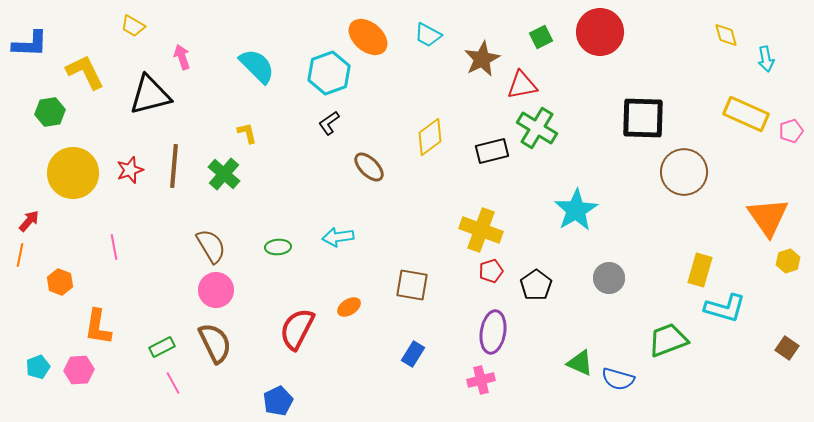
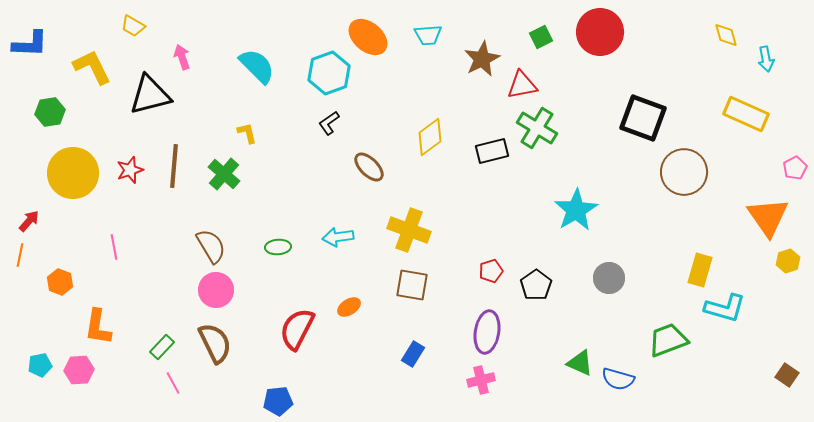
cyan trapezoid at (428, 35): rotated 32 degrees counterclockwise
yellow L-shape at (85, 72): moved 7 px right, 5 px up
black square at (643, 118): rotated 18 degrees clockwise
pink pentagon at (791, 131): moved 4 px right, 37 px down; rotated 10 degrees counterclockwise
yellow cross at (481, 230): moved 72 px left
purple ellipse at (493, 332): moved 6 px left
green rectangle at (162, 347): rotated 20 degrees counterclockwise
brown square at (787, 348): moved 27 px down
cyan pentagon at (38, 367): moved 2 px right, 2 px up; rotated 10 degrees clockwise
blue pentagon at (278, 401): rotated 20 degrees clockwise
